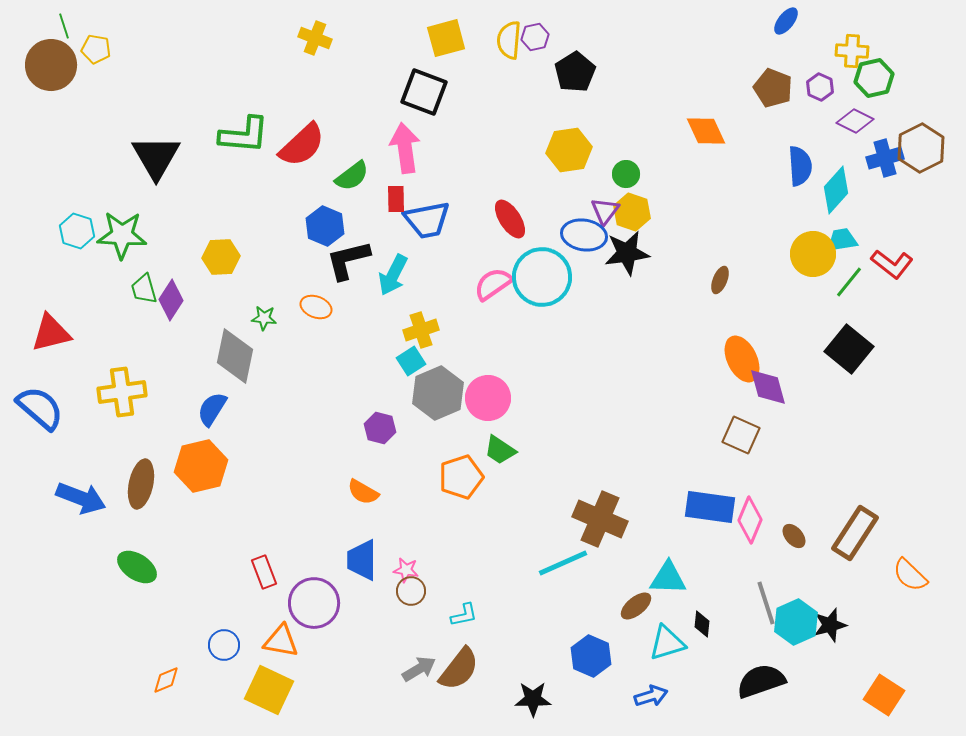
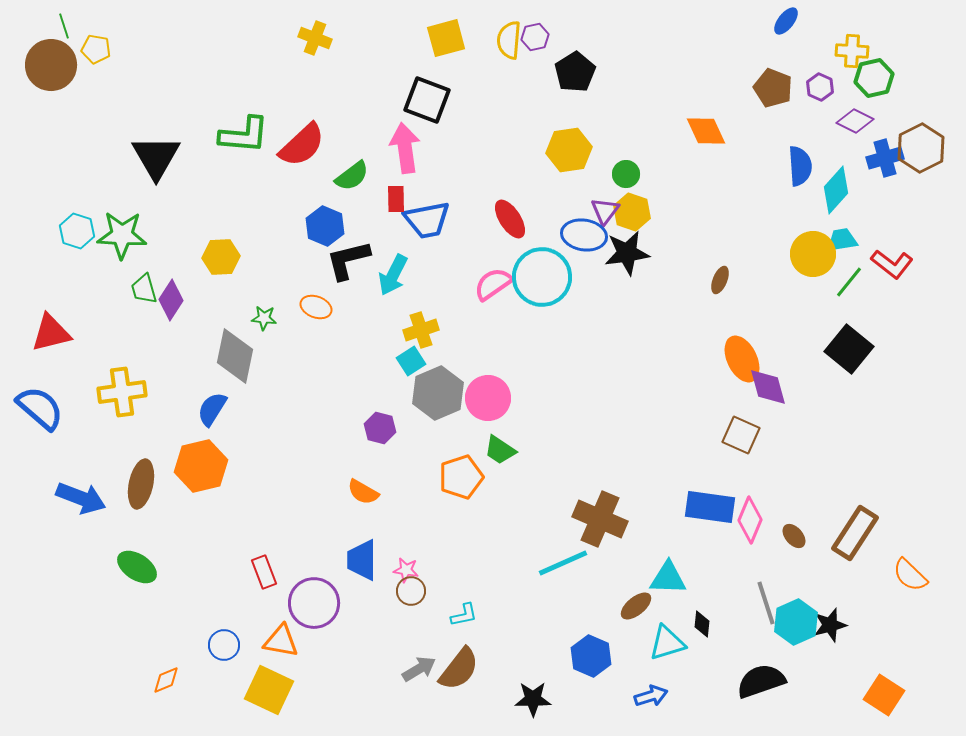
black square at (424, 92): moved 3 px right, 8 px down
